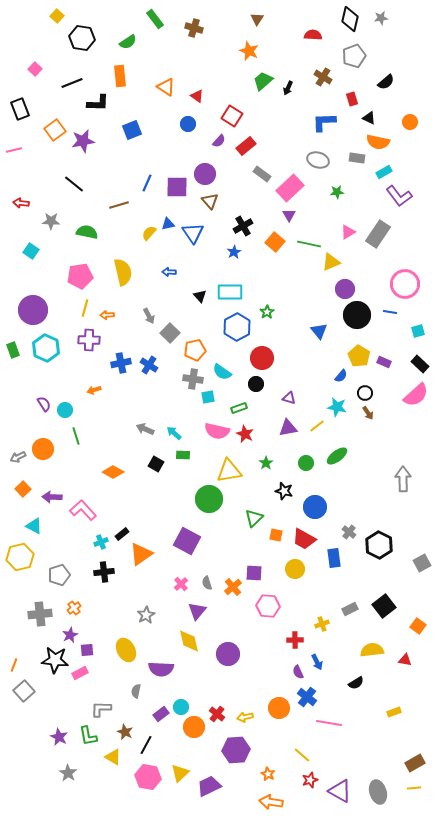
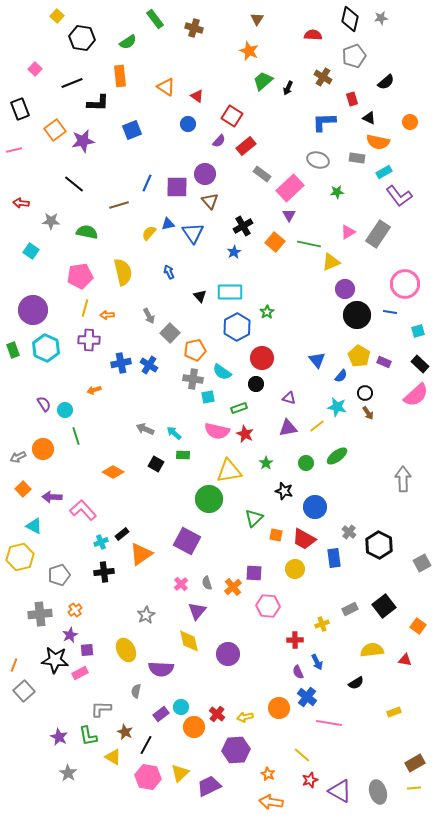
blue arrow at (169, 272): rotated 64 degrees clockwise
blue triangle at (319, 331): moved 2 px left, 29 px down
orange cross at (74, 608): moved 1 px right, 2 px down
